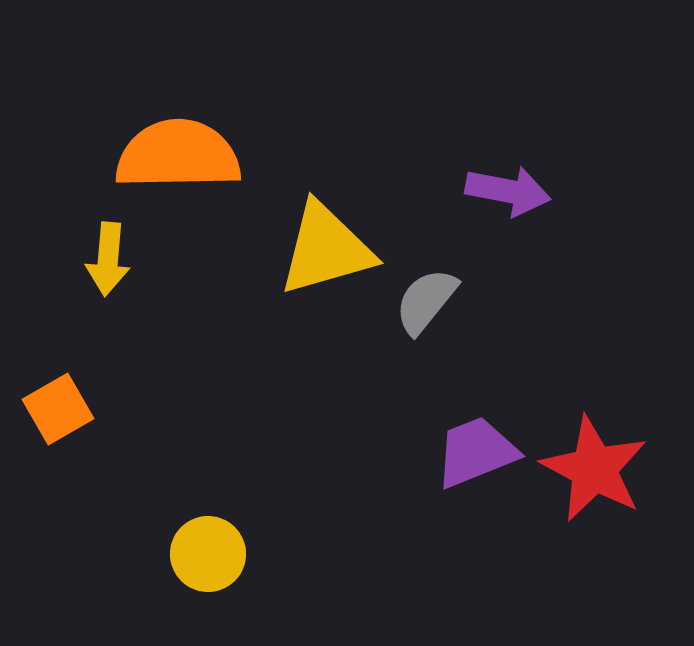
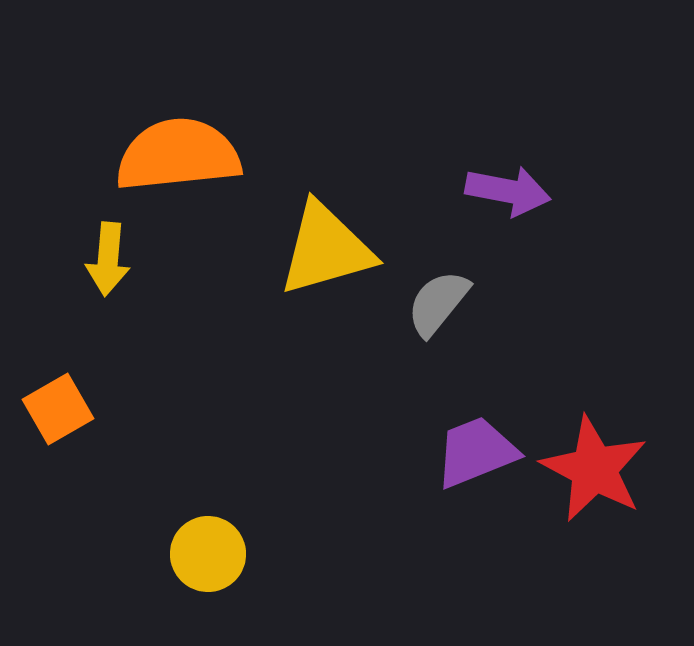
orange semicircle: rotated 5 degrees counterclockwise
gray semicircle: moved 12 px right, 2 px down
